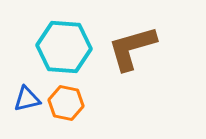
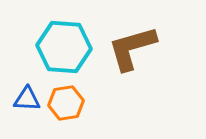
blue triangle: rotated 16 degrees clockwise
orange hexagon: rotated 20 degrees counterclockwise
